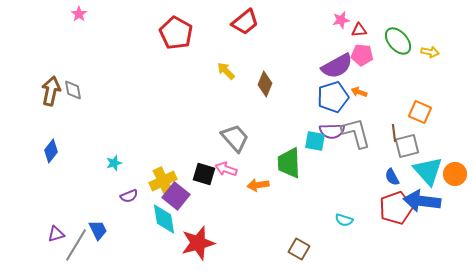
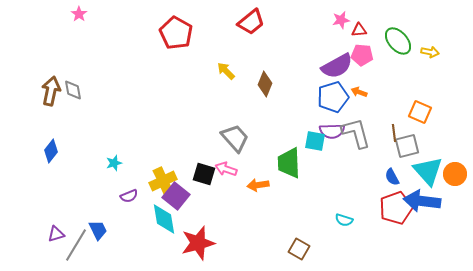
red trapezoid at (245, 22): moved 6 px right
